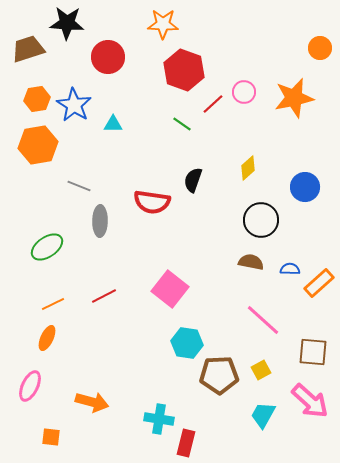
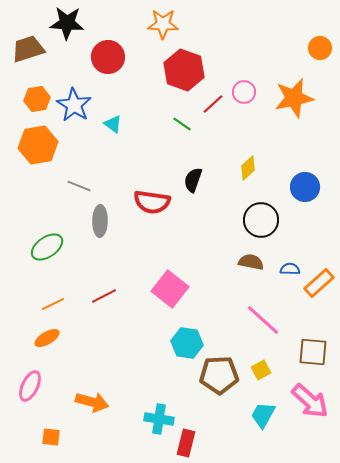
cyan triangle at (113, 124): rotated 36 degrees clockwise
orange ellipse at (47, 338): rotated 35 degrees clockwise
